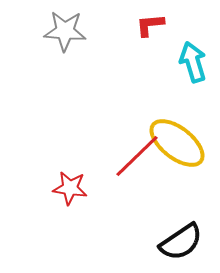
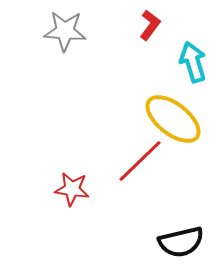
red L-shape: rotated 132 degrees clockwise
yellow ellipse: moved 4 px left, 24 px up
red line: moved 3 px right, 5 px down
red star: moved 2 px right, 1 px down
black semicircle: rotated 21 degrees clockwise
